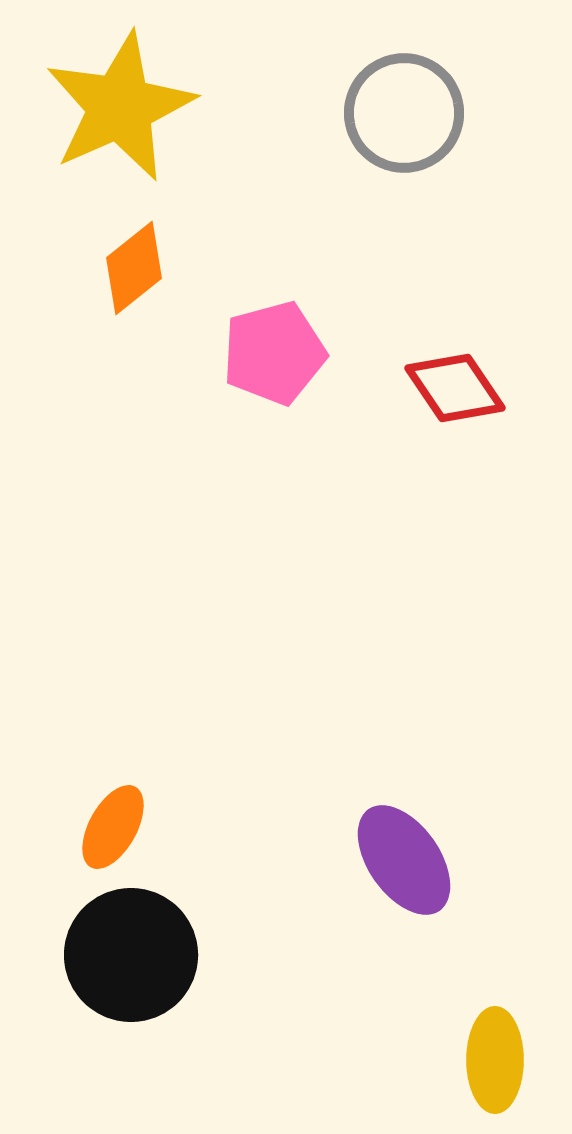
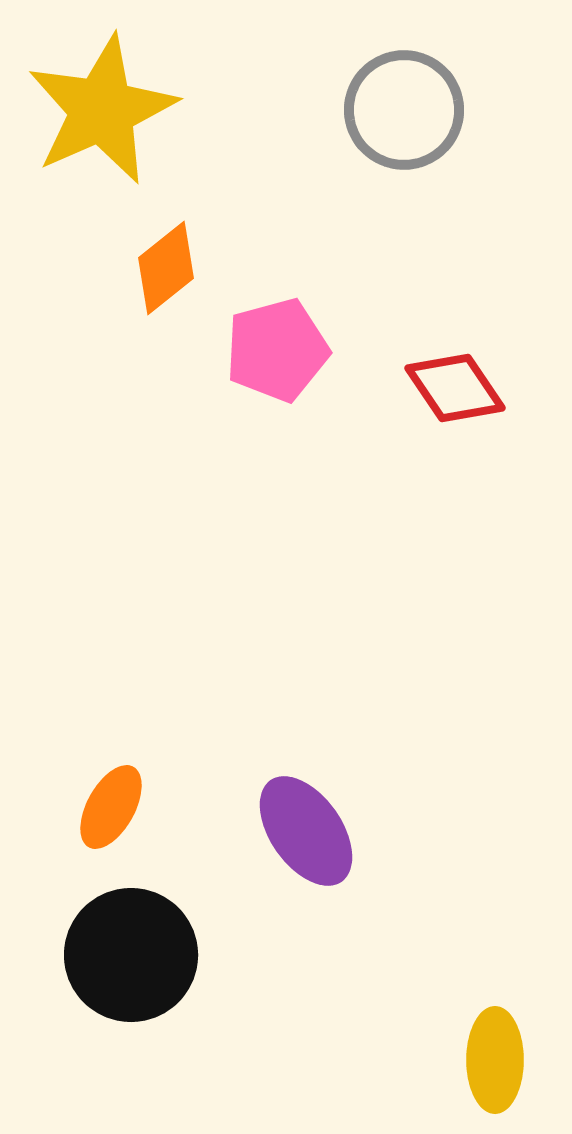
yellow star: moved 18 px left, 3 px down
gray circle: moved 3 px up
orange diamond: moved 32 px right
pink pentagon: moved 3 px right, 3 px up
orange ellipse: moved 2 px left, 20 px up
purple ellipse: moved 98 px left, 29 px up
